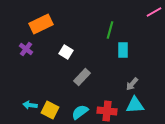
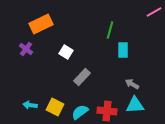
gray arrow: rotated 80 degrees clockwise
yellow square: moved 5 px right, 3 px up
